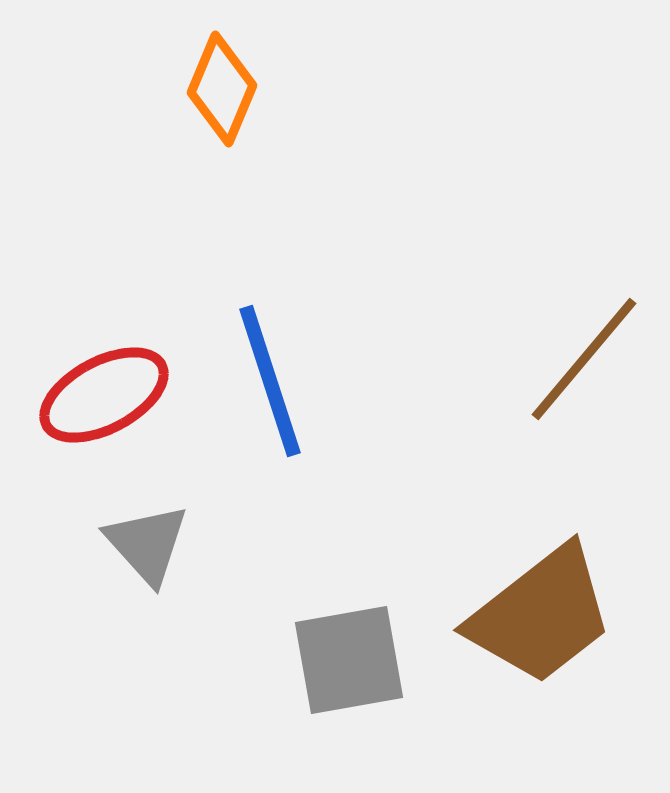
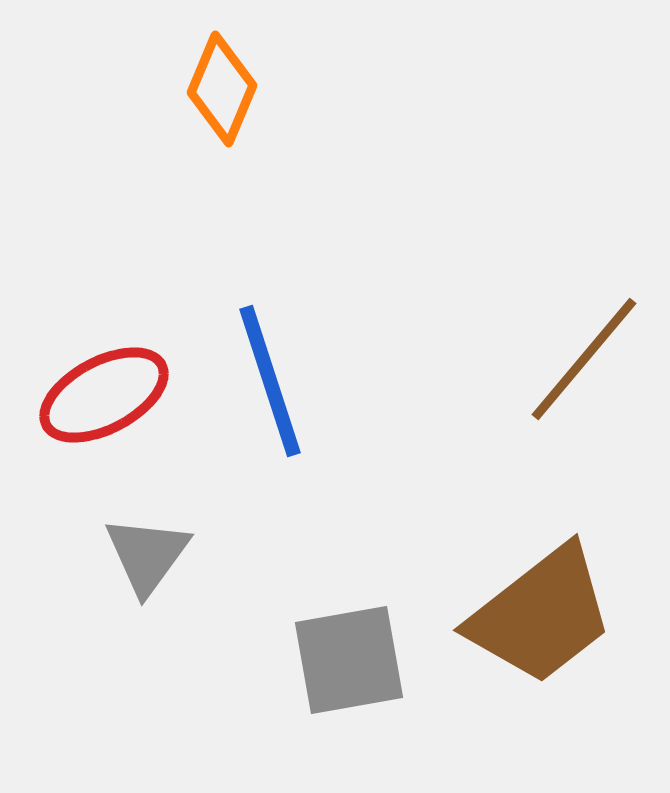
gray triangle: moved 11 px down; rotated 18 degrees clockwise
